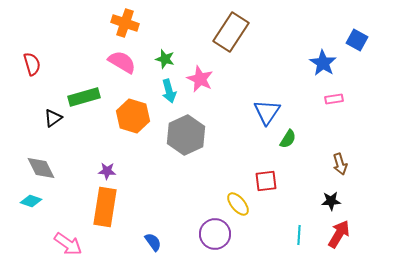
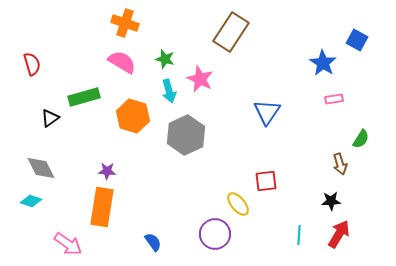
black triangle: moved 3 px left
green semicircle: moved 73 px right
orange rectangle: moved 3 px left
